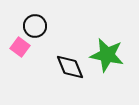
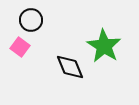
black circle: moved 4 px left, 6 px up
green star: moved 3 px left, 9 px up; rotated 20 degrees clockwise
